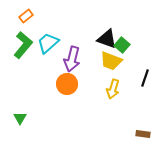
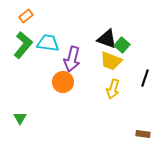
cyan trapezoid: rotated 50 degrees clockwise
orange circle: moved 4 px left, 2 px up
